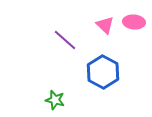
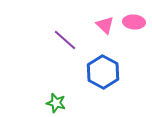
green star: moved 1 px right, 3 px down
